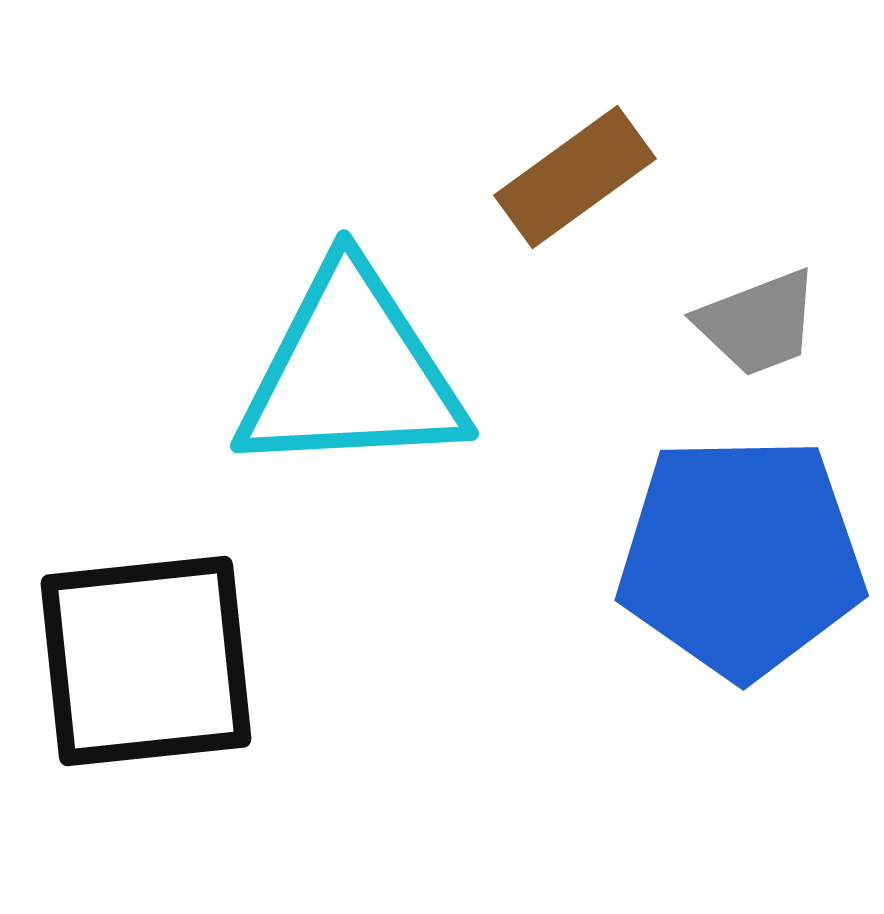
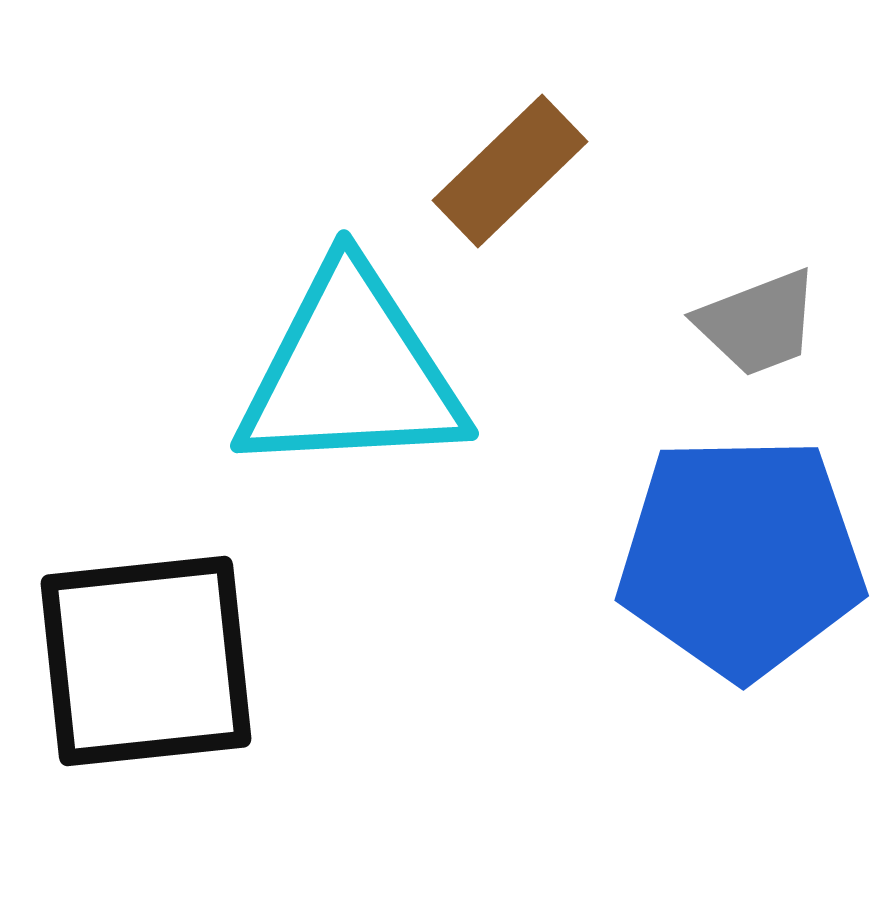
brown rectangle: moved 65 px left, 6 px up; rotated 8 degrees counterclockwise
